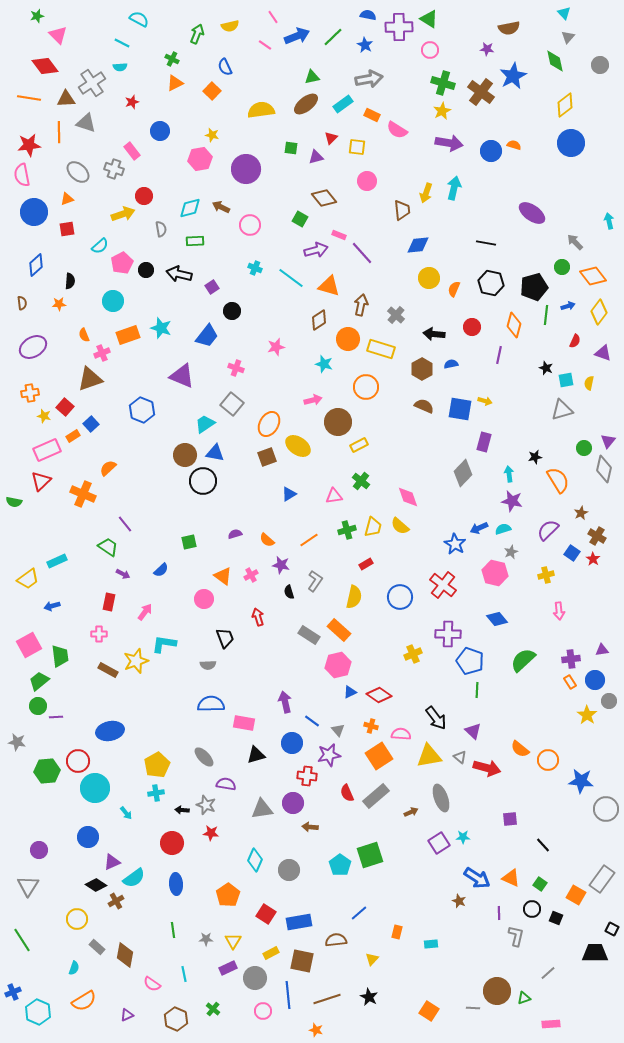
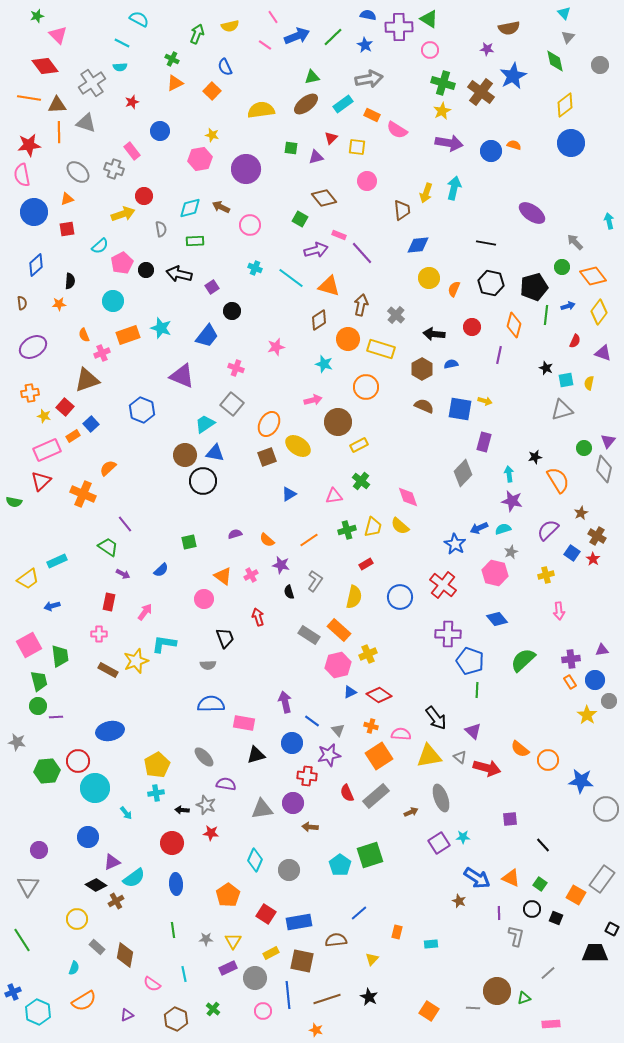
brown triangle at (66, 99): moved 9 px left, 6 px down
brown triangle at (90, 379): moved 3 px left, 1 px down
yellow cross at (413, 654): moved 45 px left
green trapezoid at (39, 681): rotated 115 degrees clockwise
